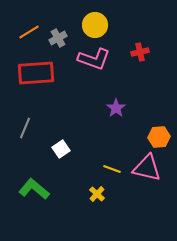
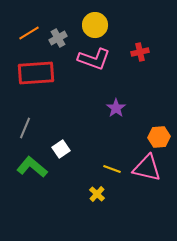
orange line: moved 1 px down
green L-shape: moved 2 px left, 22 px up
